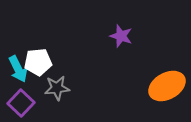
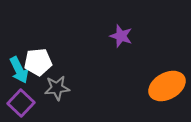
cyan arrow: moved 1 px right, 1 px down
